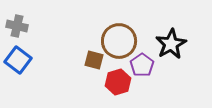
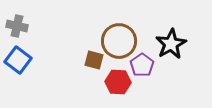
red hexagon: rotated 20 degrees clockwise
